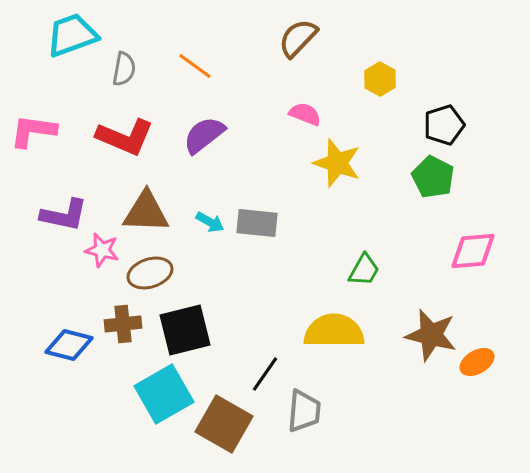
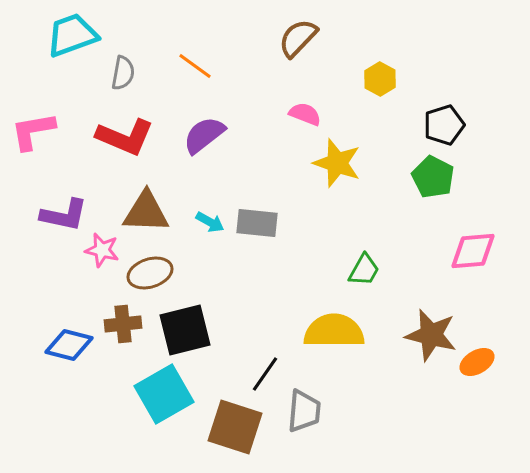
gray semicircle: moved 1 px left, 4 px down
pink L-shape: rotated 18 degrees counterclockwise
brown square: moved 11 px right, 3 px down; rotated 12 degrees counterclockwise
